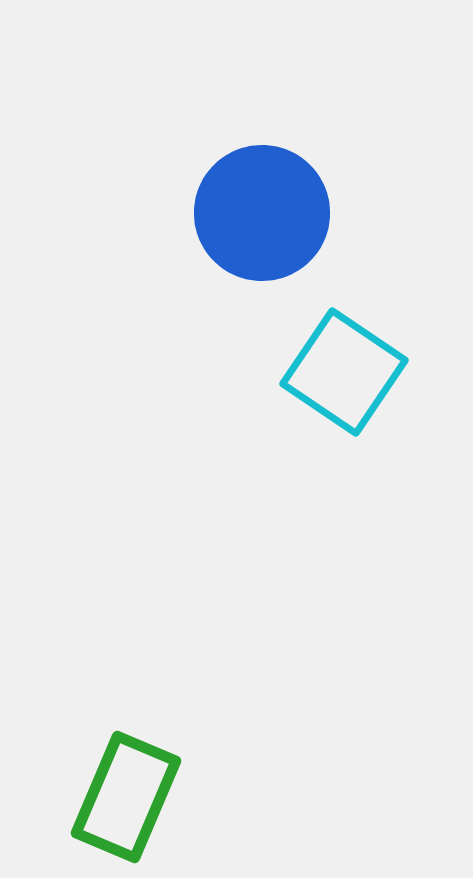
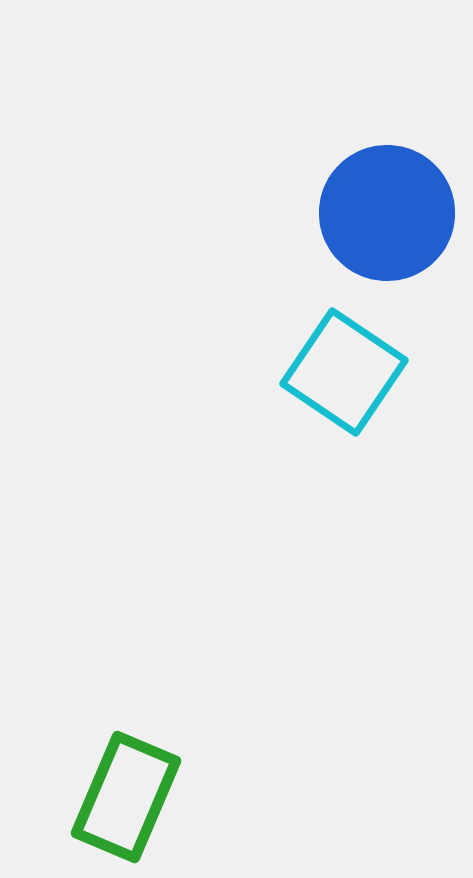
blue circle: moved 125 px right
